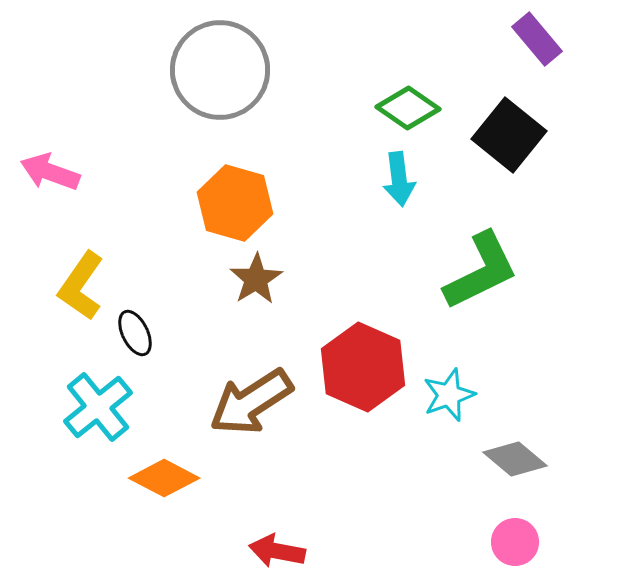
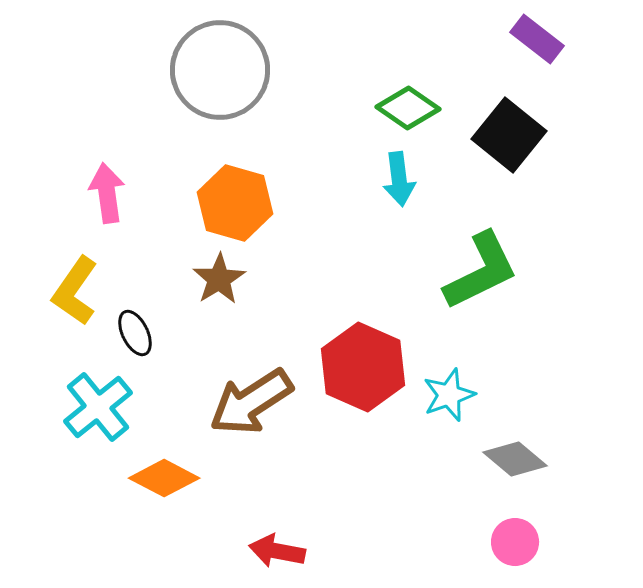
purple rectangle: rotated 12 degrees counterclockwise
pink arrow: moved 57 px right, 21 px down; rotated 62 degrees clockwise
brown star: moved 37 px left
yellow L-shape: moved 6 px left, 5 px down
